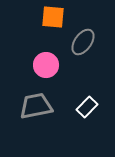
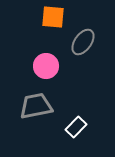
pink circle: moved 1 px down
white rectangle: moved 11 px left, 20 px down
